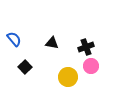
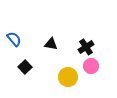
black triangle: moved 1 px left, 1 px down
black cross: rotated 14 degrees counterclockwise
